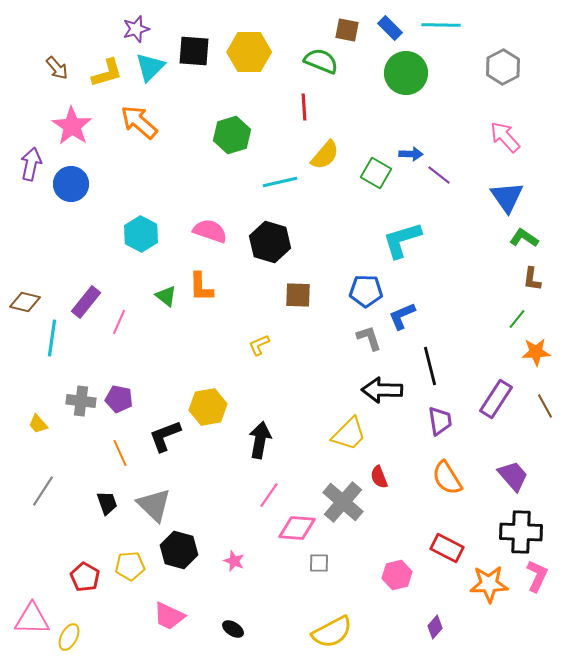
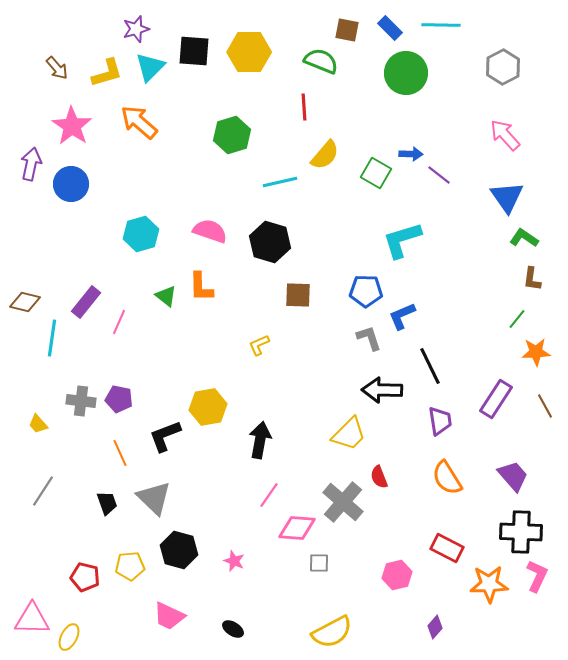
pink arrow at (505, 137): moved 2 px up
cyan hexagon at (141, 234): rotated 16 degrees clockwise
black line at (430, 366): rotated 12 degrees counterclockwise
gray triangle at (154, 505): moved 7 px up
red pentagon at (85, 577): rotated 16 degrees counterclockwise
